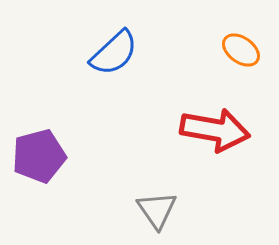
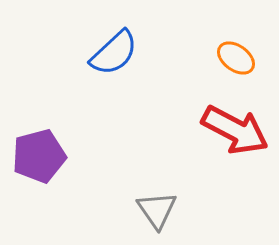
orange ellipse: moved 5 px left, 8 px down
red arrow: moved 20 px right; rotated 18 degrees clockwise
